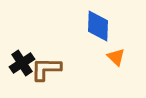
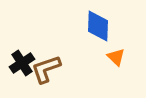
brown L-shape: rotated 20 degrees counterclockwise
